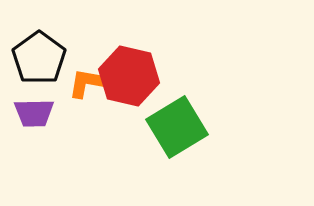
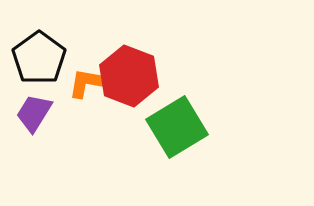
red hexagon: rotated 8 degrees clockwise
purple trapezoid: rotated 123 degrees clockwise
